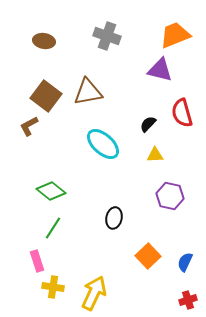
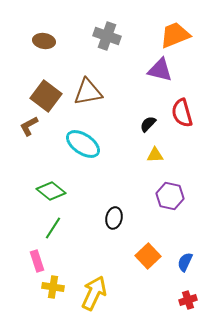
cyan ellipse: moved 20 px left; rotated 8 degrees counterclockwise
